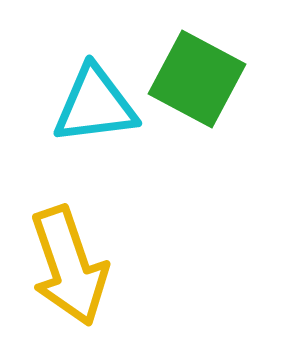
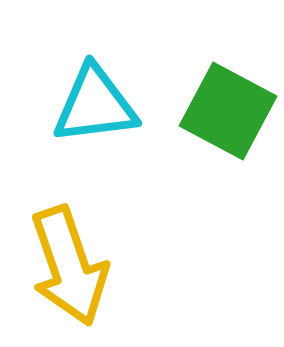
green square: moved 31 px right, 32 px down
